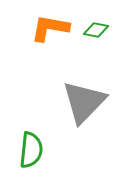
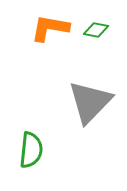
gray triangle: moved 6 px right
